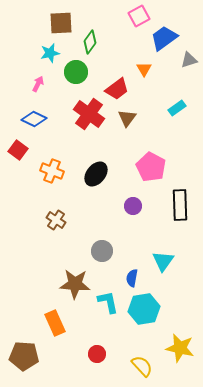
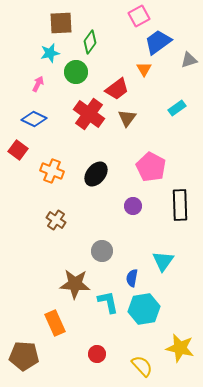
blue trapezoid: moved 6 px left, 4 px down
